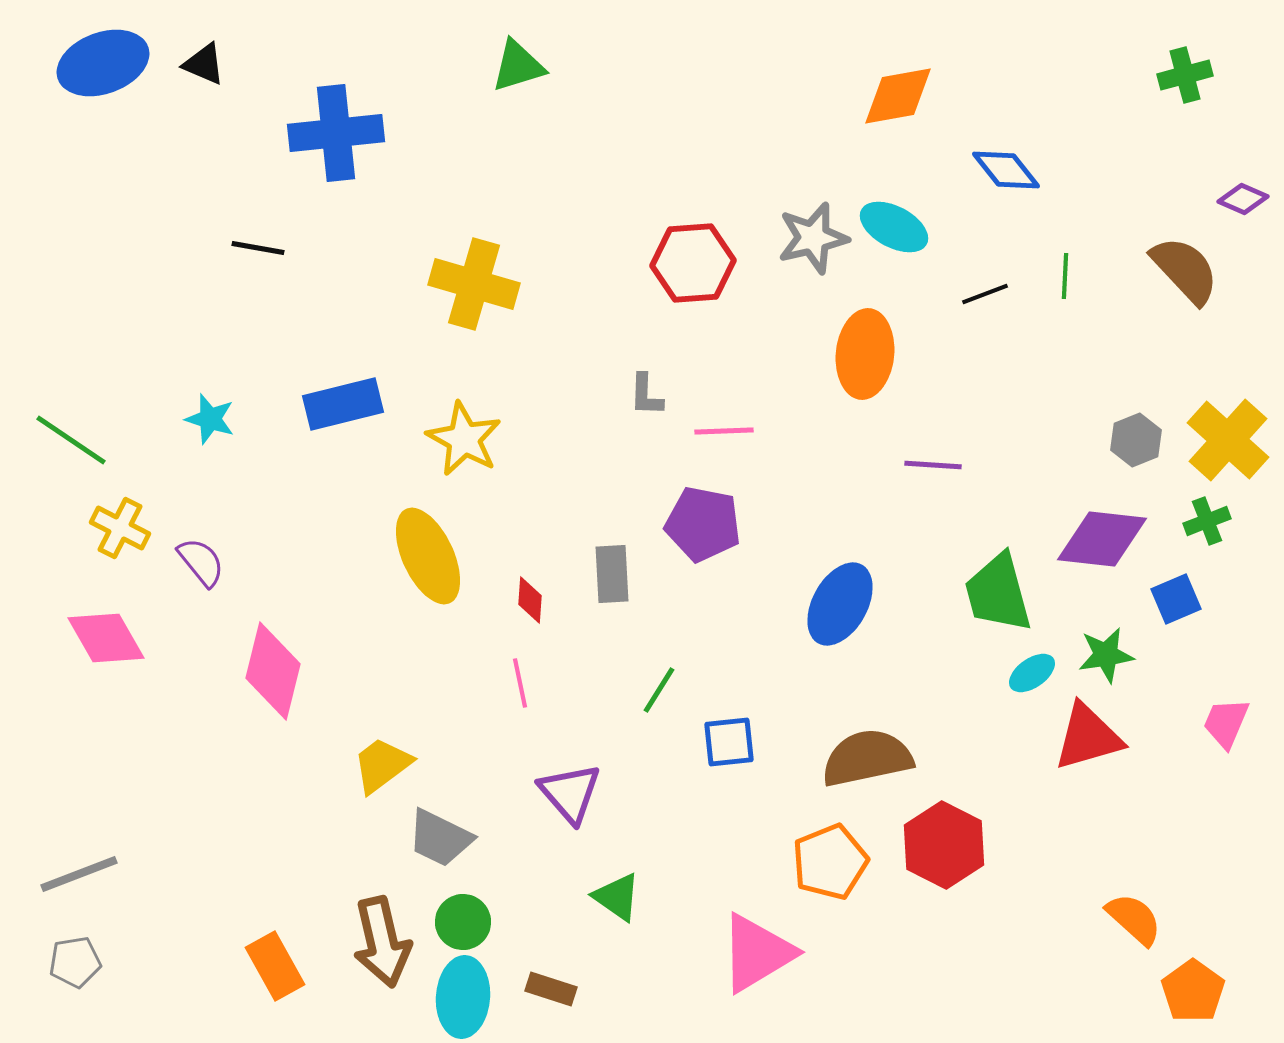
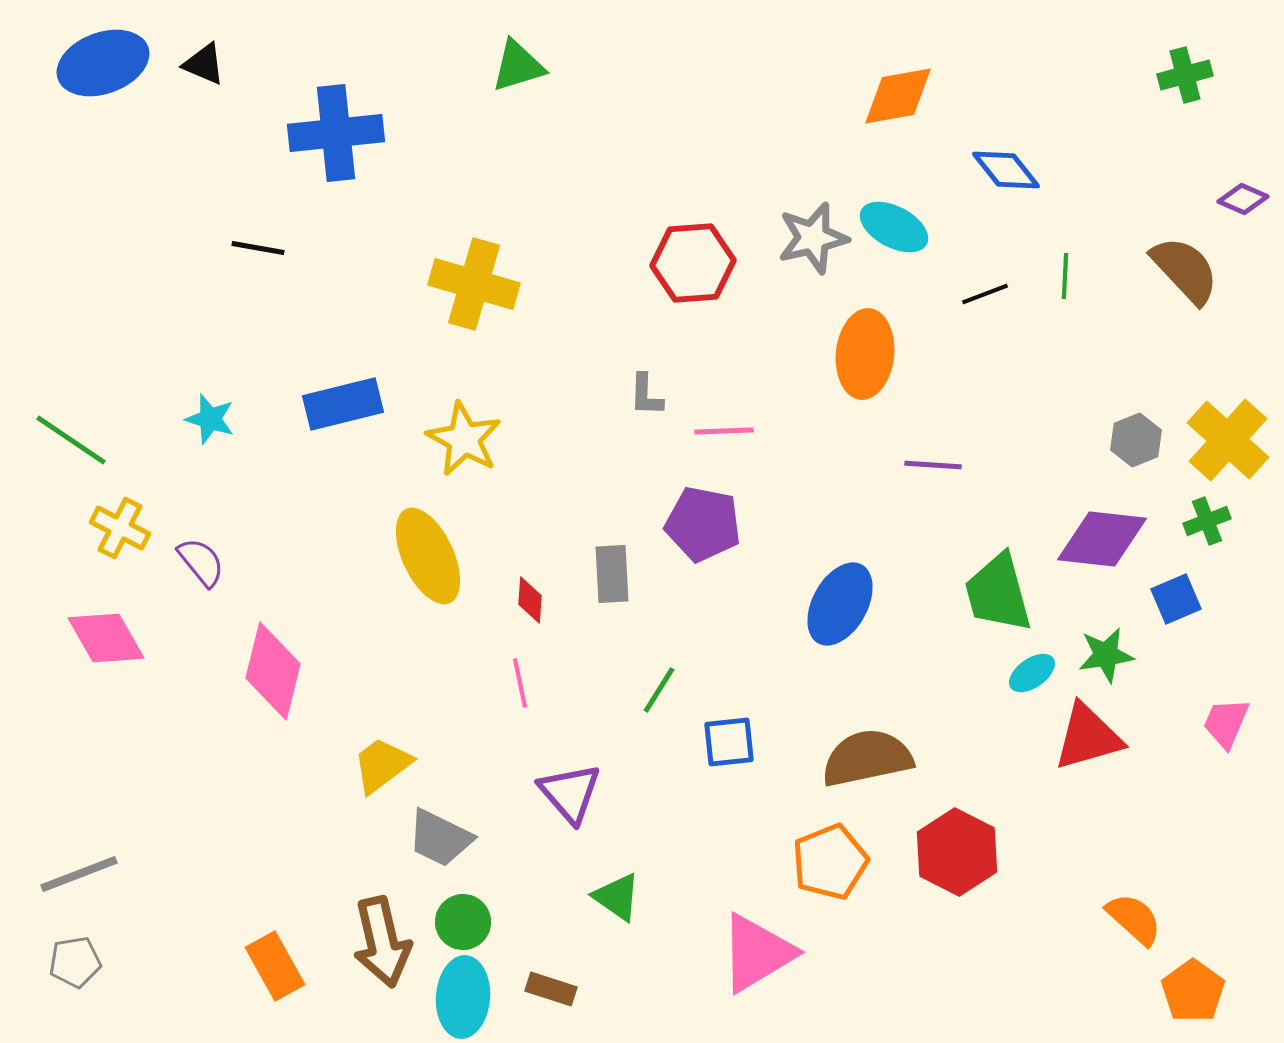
red hexagon at (944, 845): moved 13 px right, 7 px down
